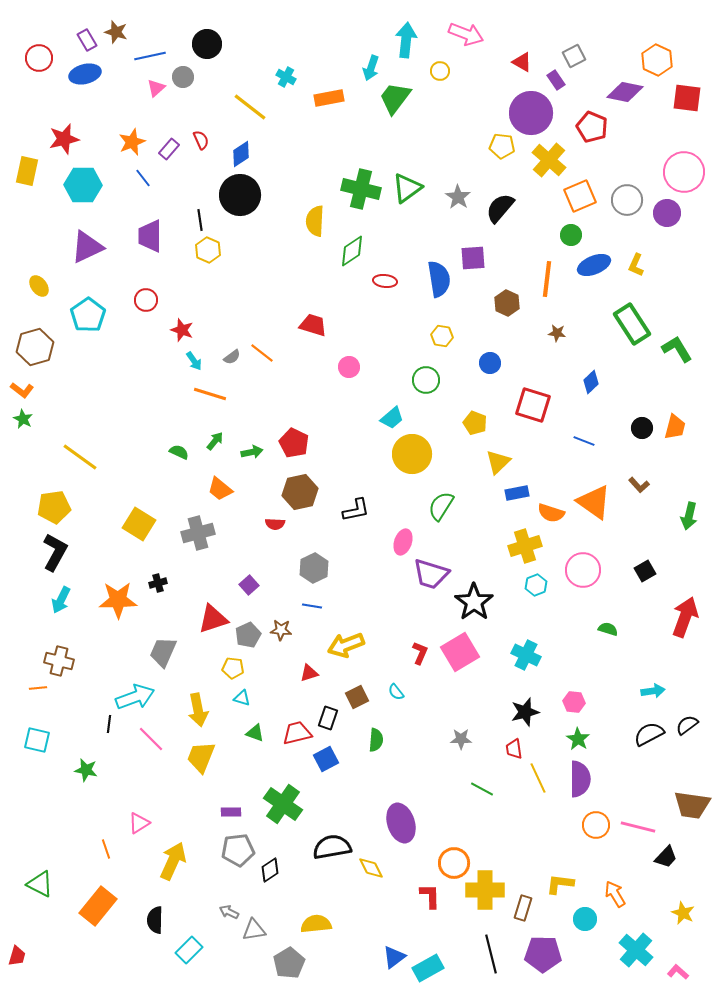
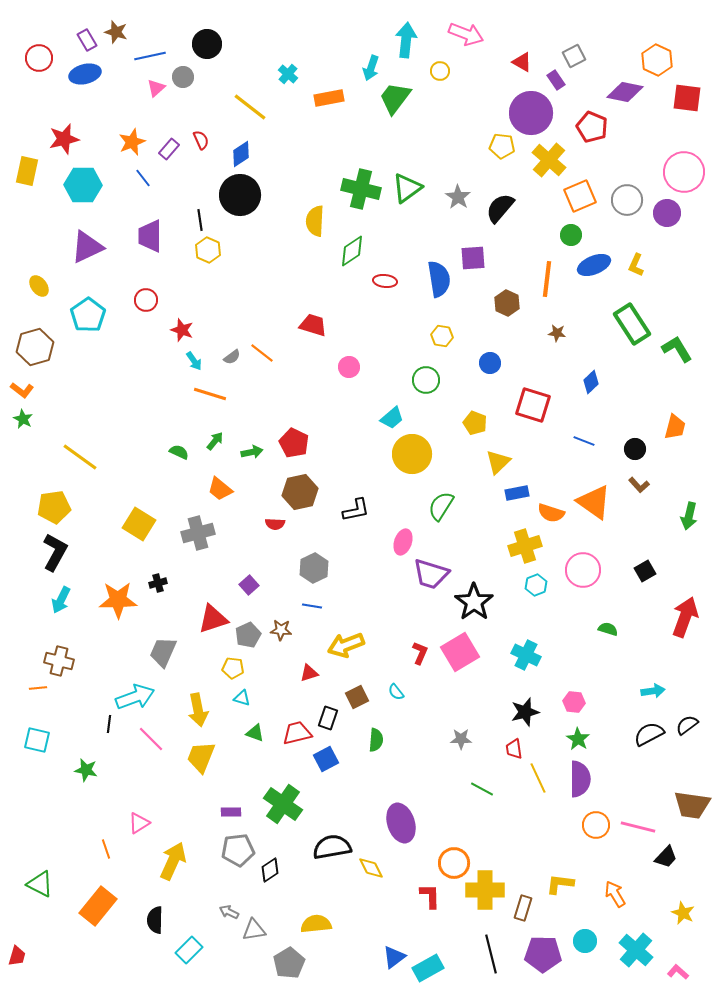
cyan cross at (286, 77): moved 2 px right, 3 px up; rotated 12 degrees clockwise
black circle at (642, 428): moved 7 px left, 21 px down
cyan circle at (585, 919): moved 22 px down
